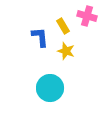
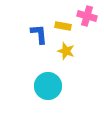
yellow rectangle: rotated 49 degrees counterclockwise
blue L-shape: moved 1 px left, 3 px up
cyan circle: moved 2 px left, 2 px up
